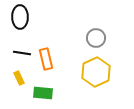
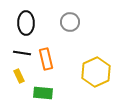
black ellipse: moved 6 px right, 6 px down
gray circle: moved 26 px left, 16 px up
yellow rectangle: moved 2 px up
